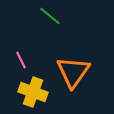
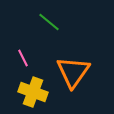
green line: moved 1 px left, 6 px down
pink line: moved 2 px right, 2 px up
